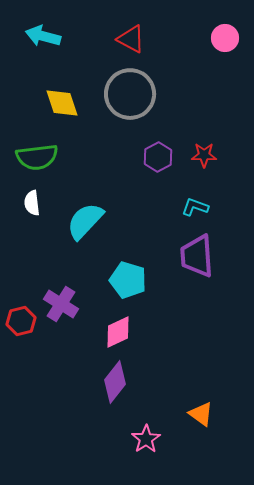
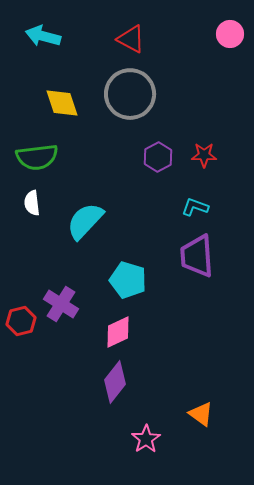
pink circle: moved 5 px right, 4 px up
